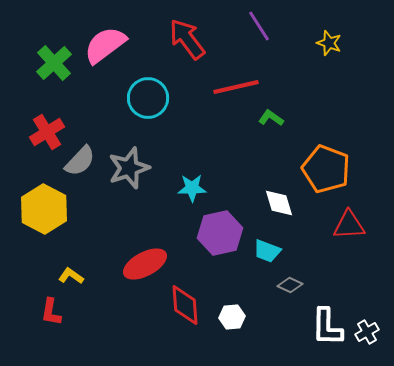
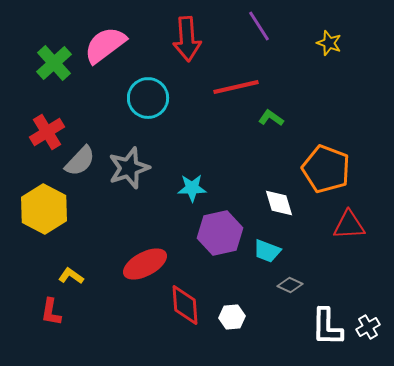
red arrow: rotated 147 degrees counterclockwise
white cross: moved 1 px right, 5 px up
